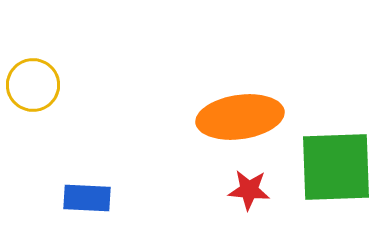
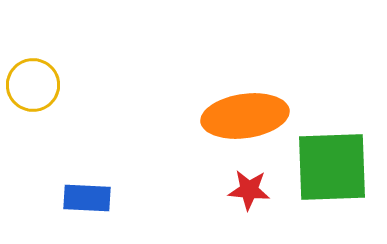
orange ellipse: moved 5 px right, 1 px up
green square: moved 4 px left
